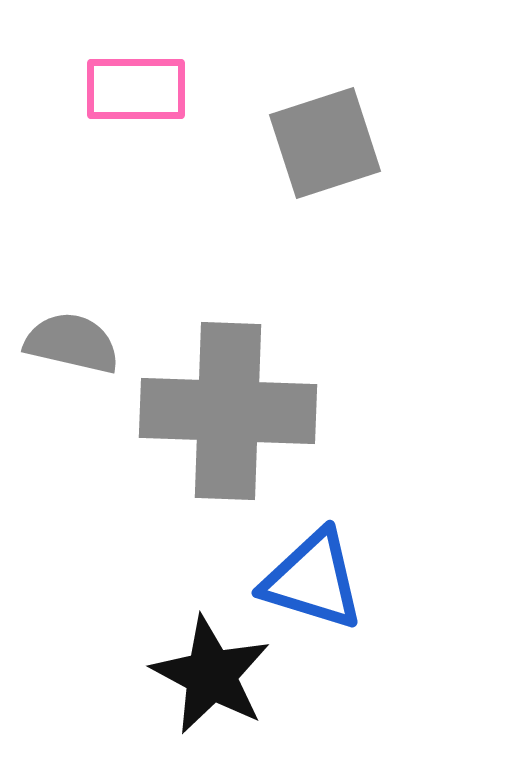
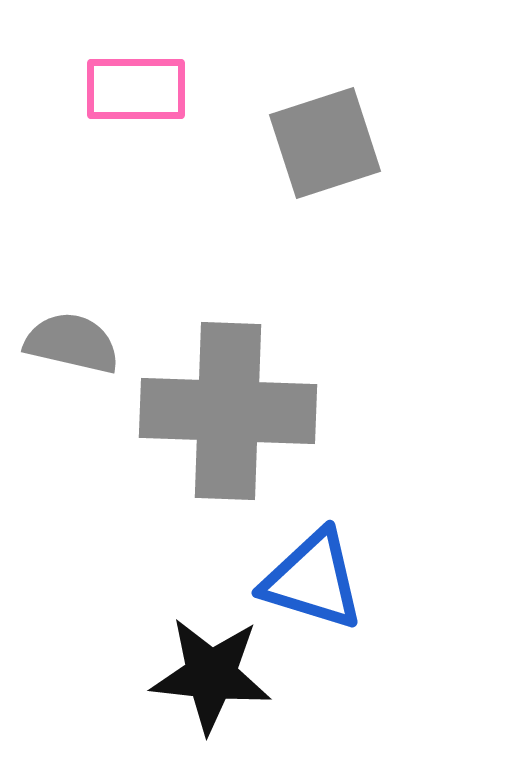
black star: rotated 22 degrees counterclockwise
